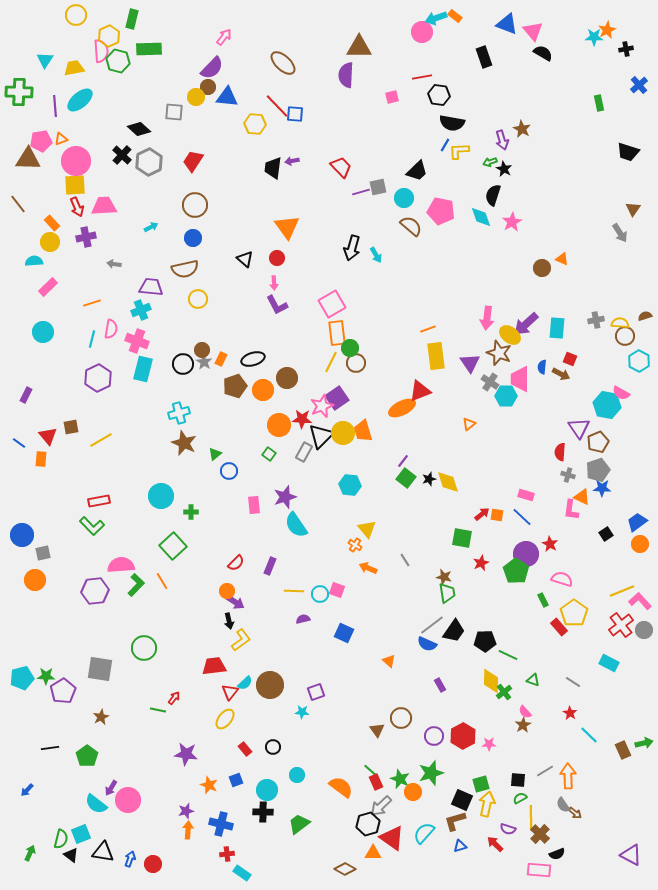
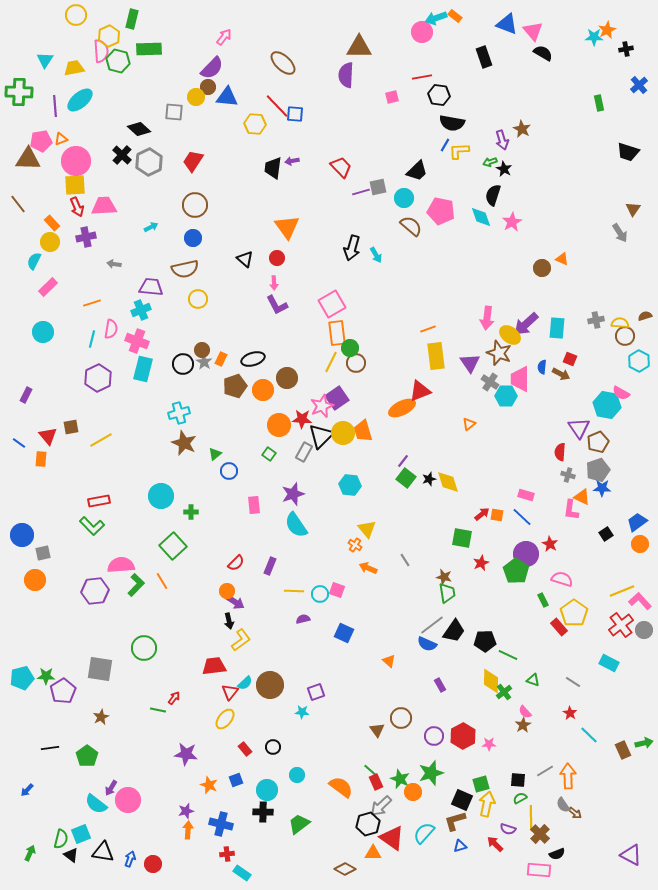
cyan semicircle at (34, 261): rotated 60 degrees counterclockwise
purple star at (285, 497): moved 8 px right, 3 px up
